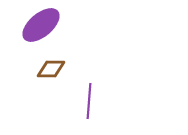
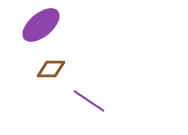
purple line: rotated 60 degrees counterclockwise
